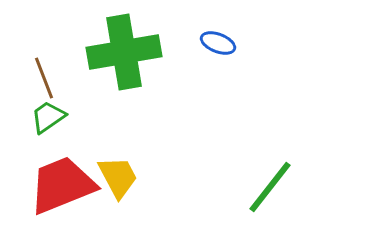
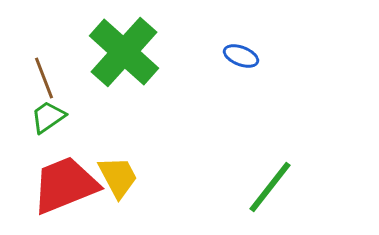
blue ellipse: moved 23 px right, 13 px down
green cross: rotated 38 degrees counterclockwise
red trapezoid: moved 3 px right
